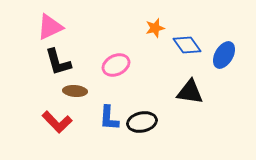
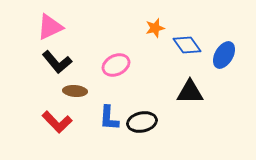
black L-shape: moved 1 px left; rotated 24 degrees counterclockwise
black triangle: rotated 8 degrees counterclockwise
